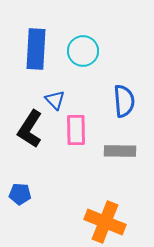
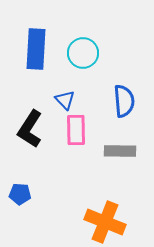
cyan circle: moved 2 px down
blue triangle: moved 10 px right
